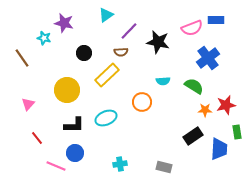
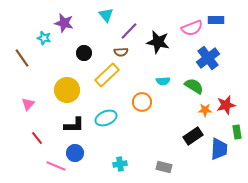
cyan triangle: rotated 35 degrees counterclockwise
